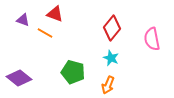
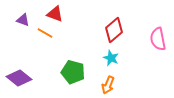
red diamond: moved 2 px right, 2 px down; rotated 10 degrees clockwise
pink semicircle: moved 6 px right
